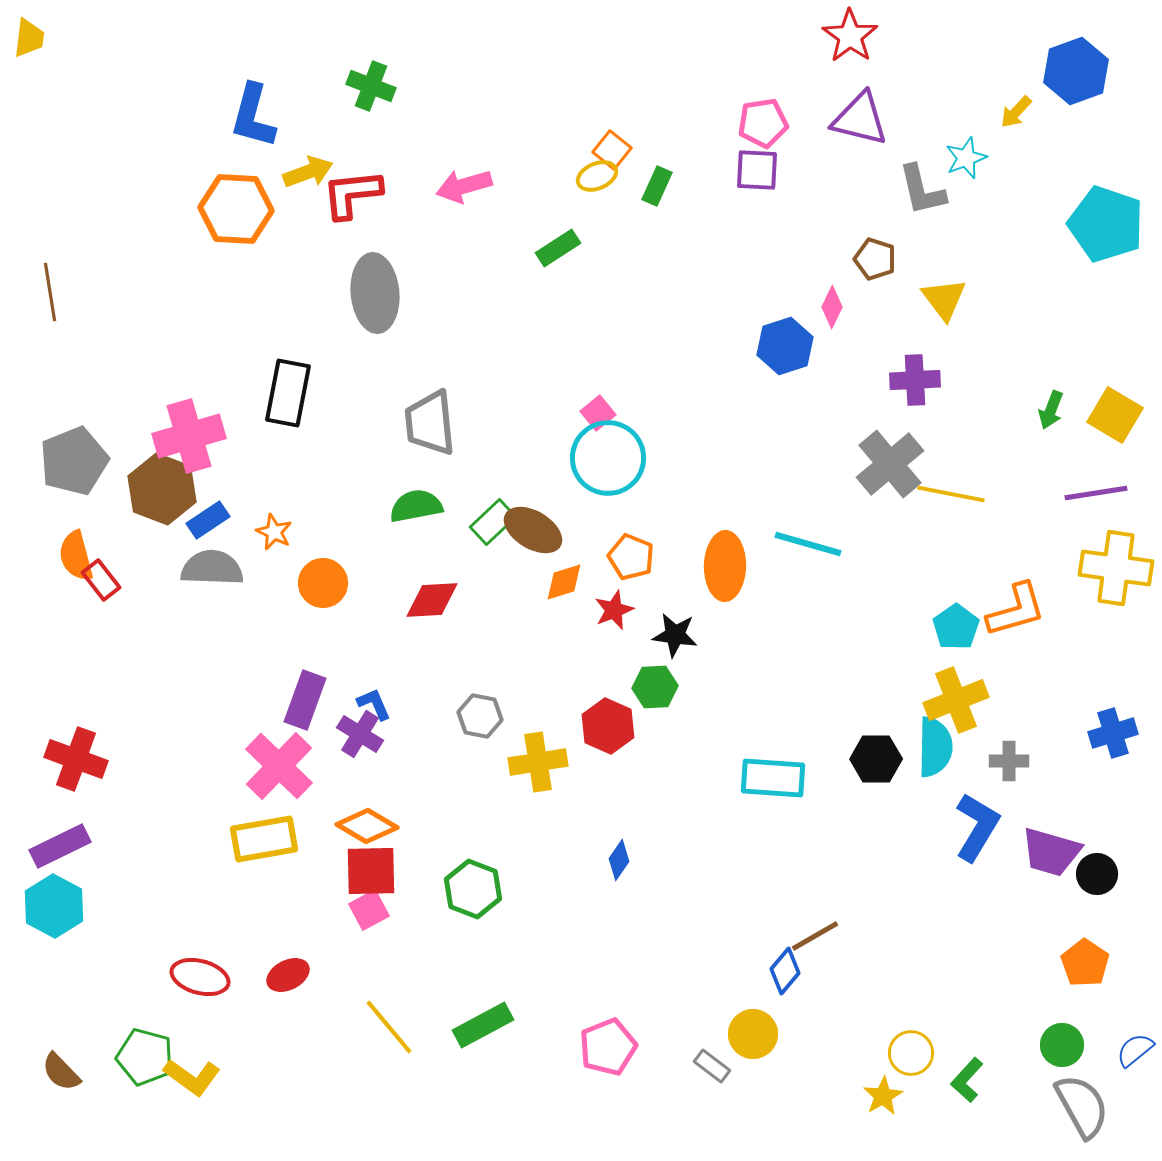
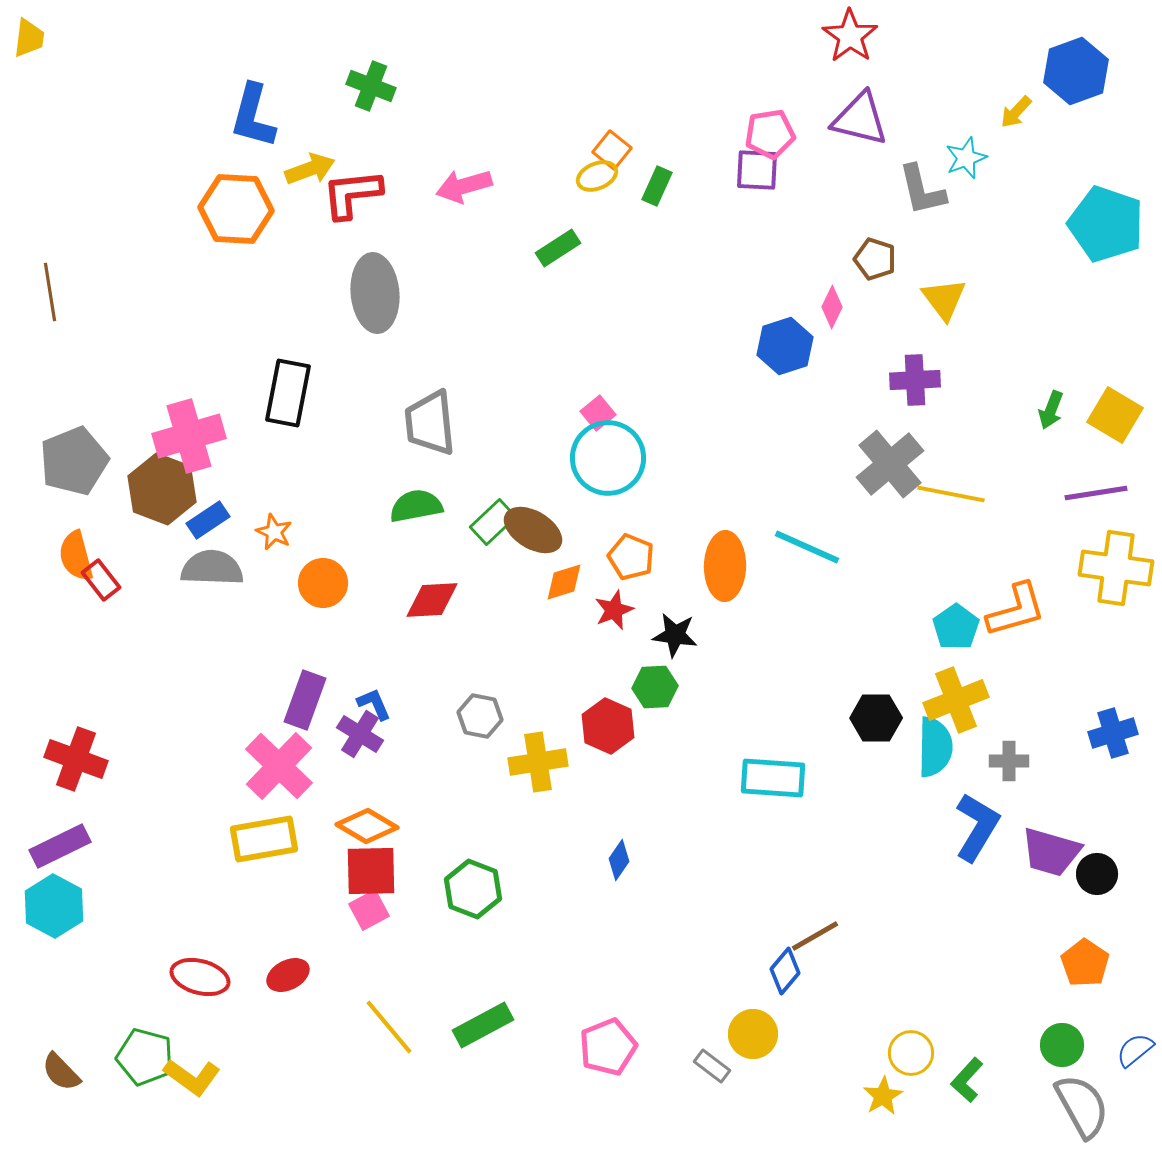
pink pentagon at (763, 123): moved 7 px right, 11 px down
yellow arrow at (308, 172): moved 2 px right, 3 px up
cyan line at (808, 544): moved 1 px left, 3 px down; rotated 8 degrees clockwise
black hexagon at (876, 759): moved 41 px up
